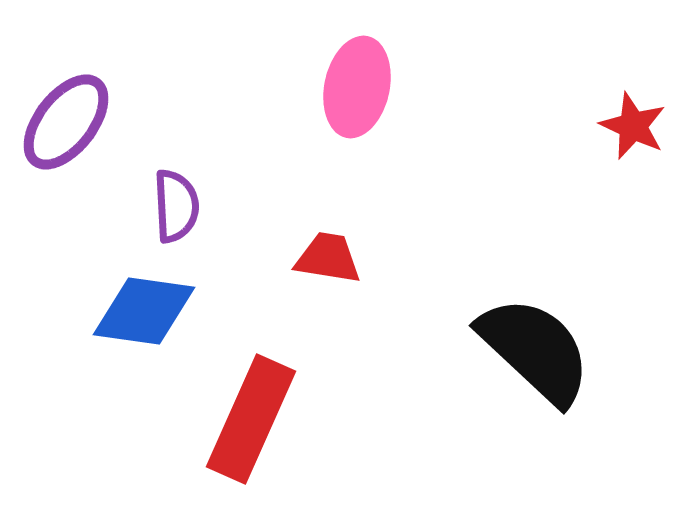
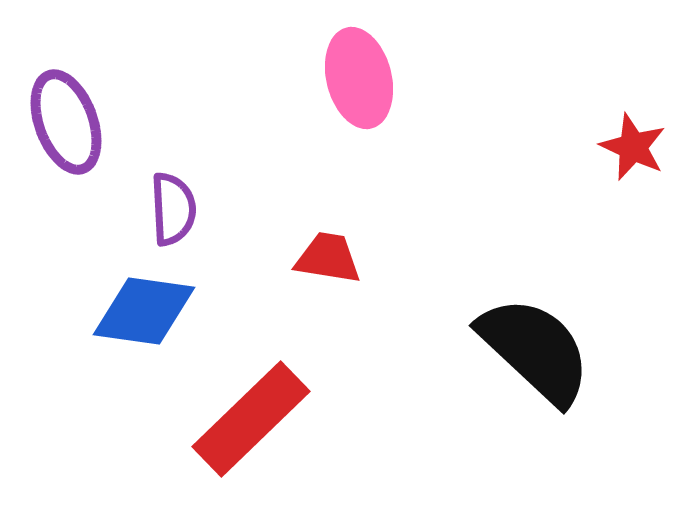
pink ellipse: moved 2 px right, 9 px up; rotated 26 degrees counterclockwise
purple ellipse: rotated 58 degrees counterclockwise
red star: moved 21 px down
purple semicircle: moved 3 px left, 3 px down
red rectangle: rotated 22 degrees clockwise
